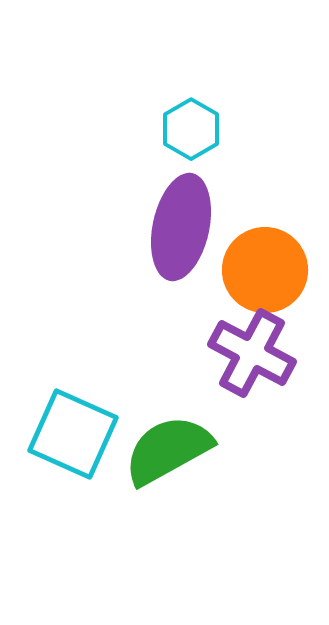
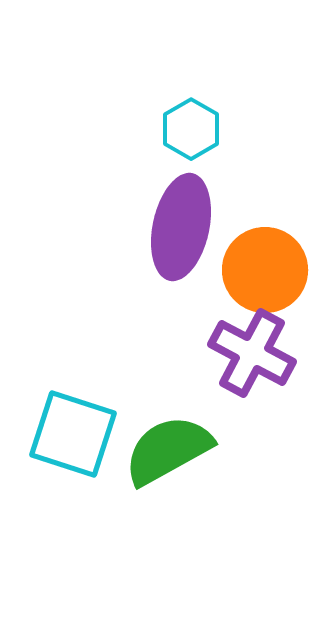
cyan square: rotated 6 degrees counterclockwise
